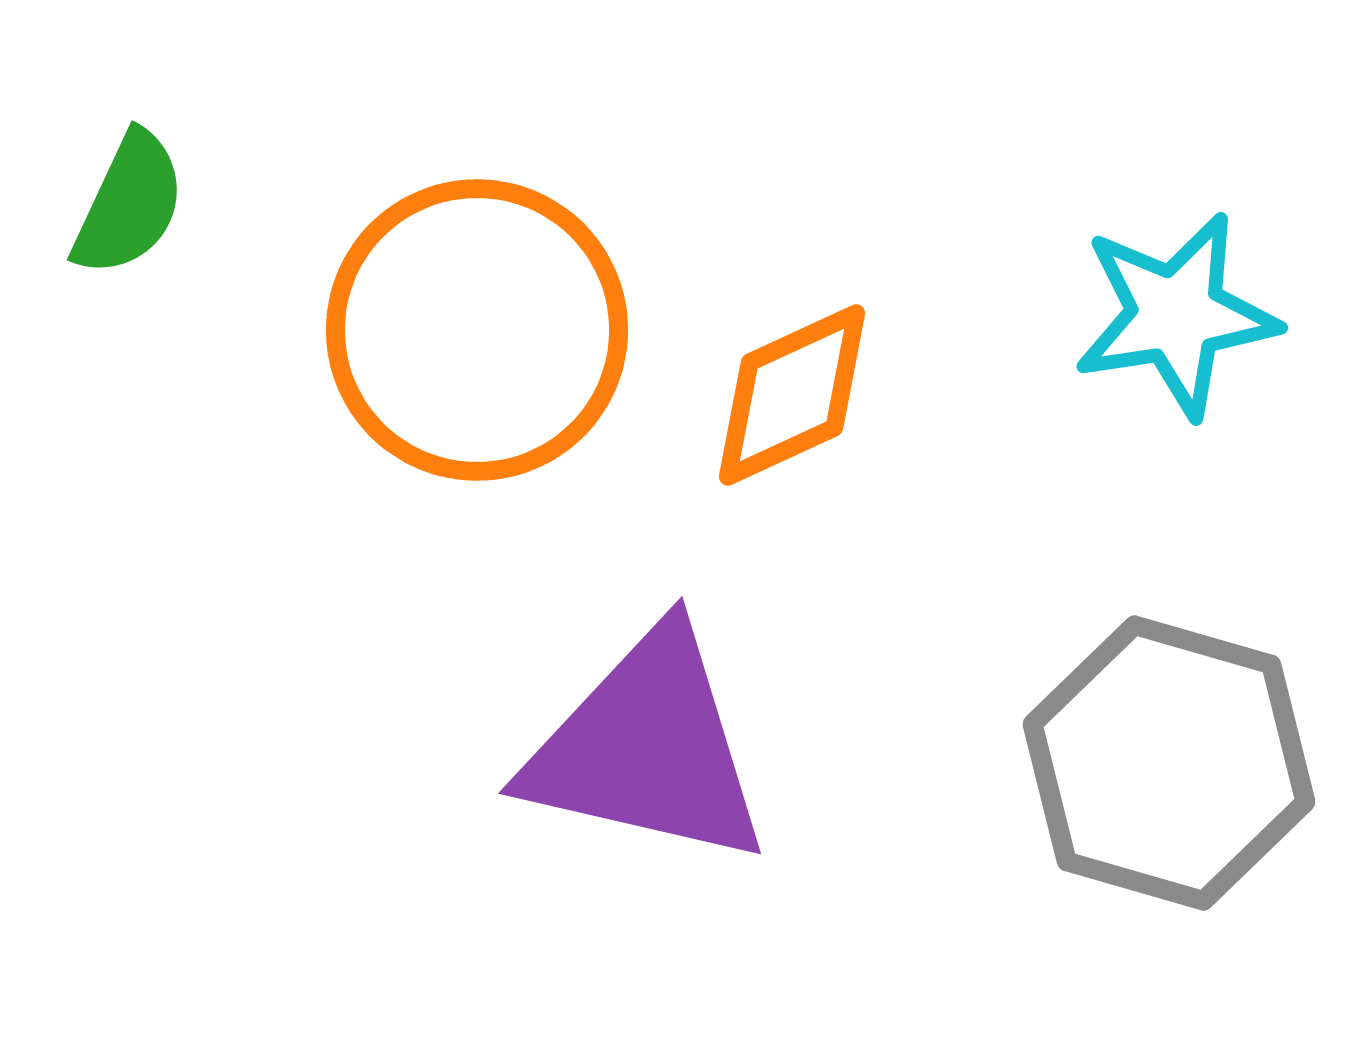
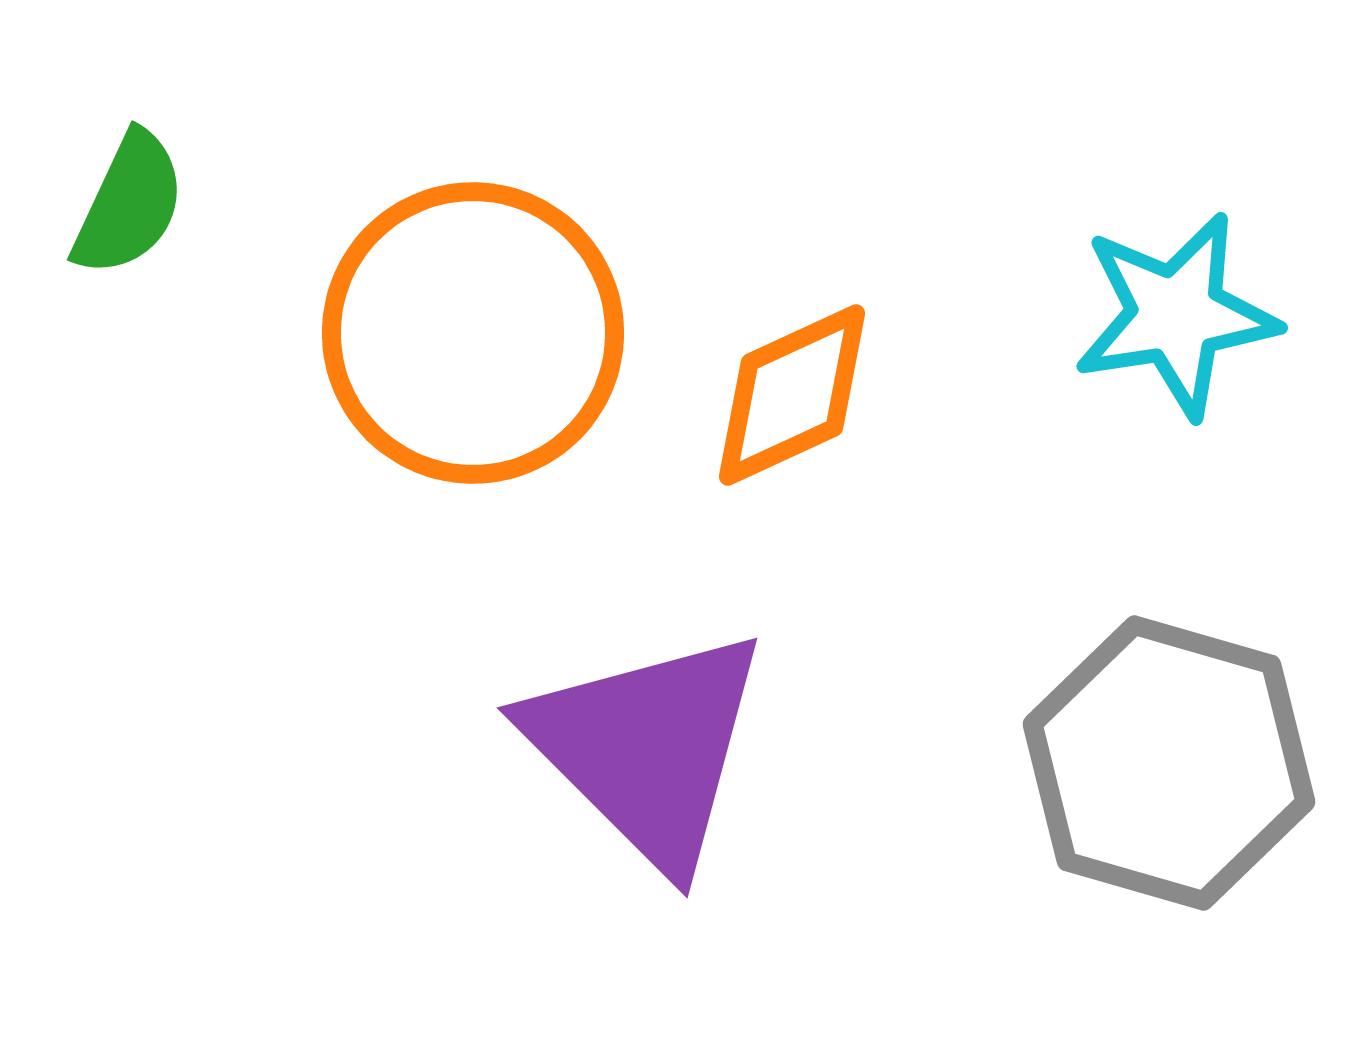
orange circle: moved 4 px left, 3 px down
purple triangle: rotated 32 degrees clockwise
